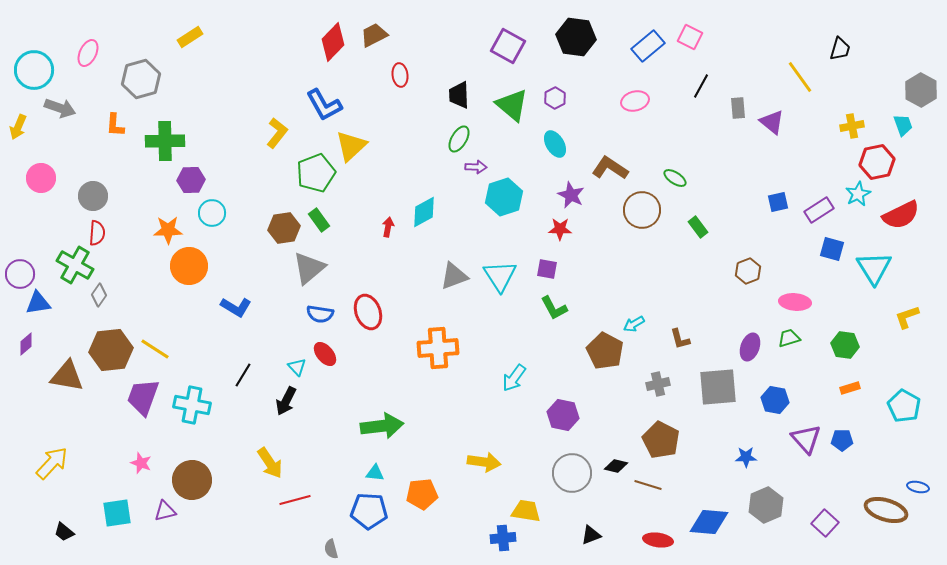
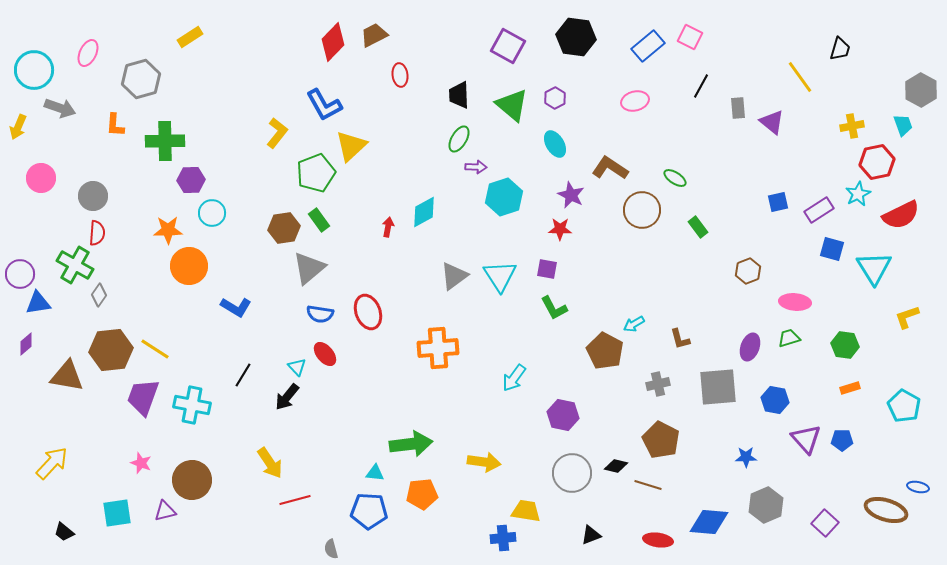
gray triangle at (454, 276): rotated 16 degrees counterclockwise
black arrow at (286, 401): moved 1 px right, 4 px up; rotated 12 degrees clockwise
green arrow at (382, 426): moved 29 px right, 18 px down
